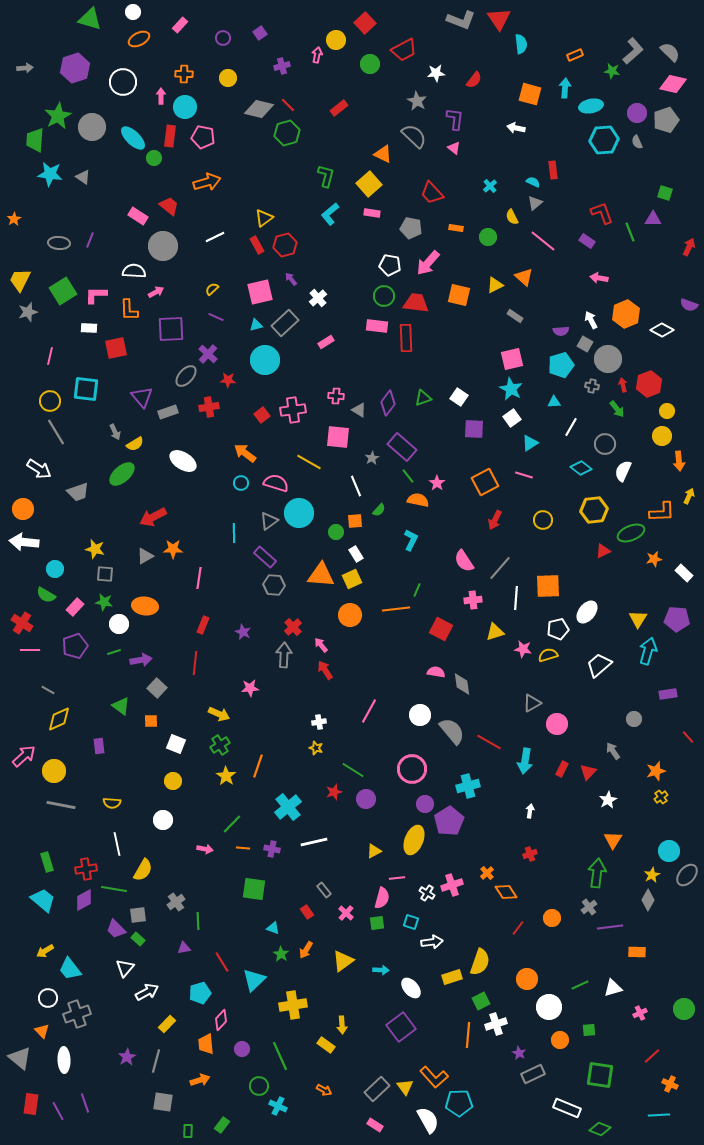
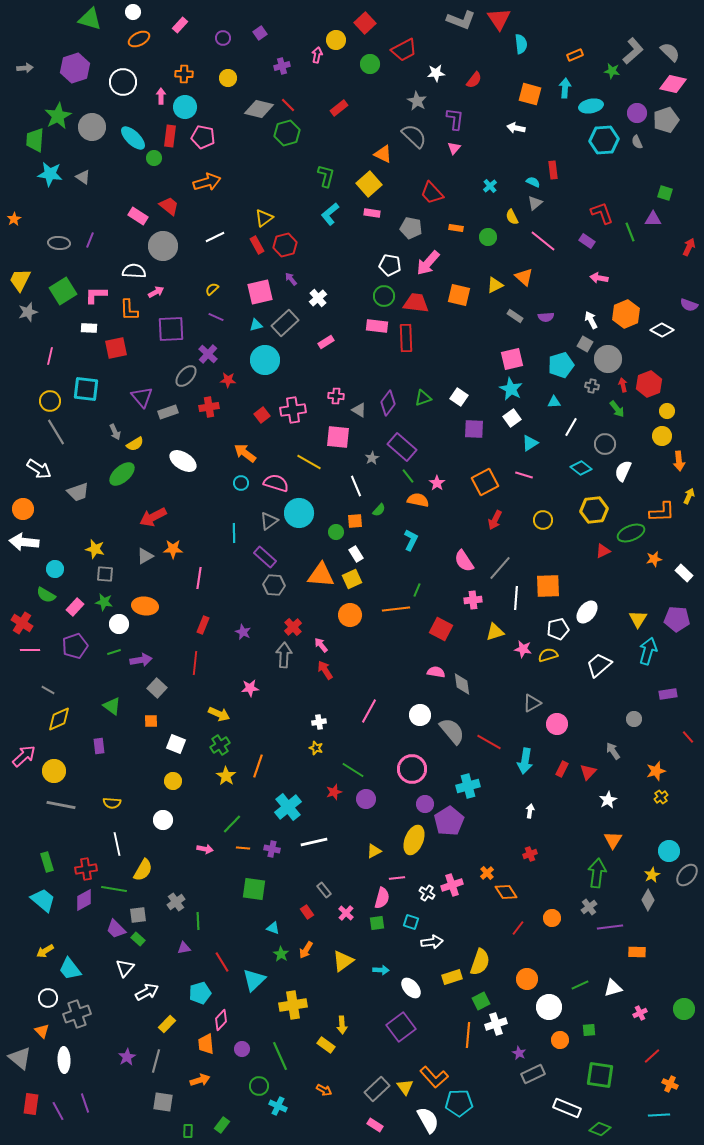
pink triangle at (454, 148): rotated 32 degrees clockwise
purple semicircle at (561, 331): moved 15 px left, 14 px up
green triangle at (121, 706): moved 9 px left
